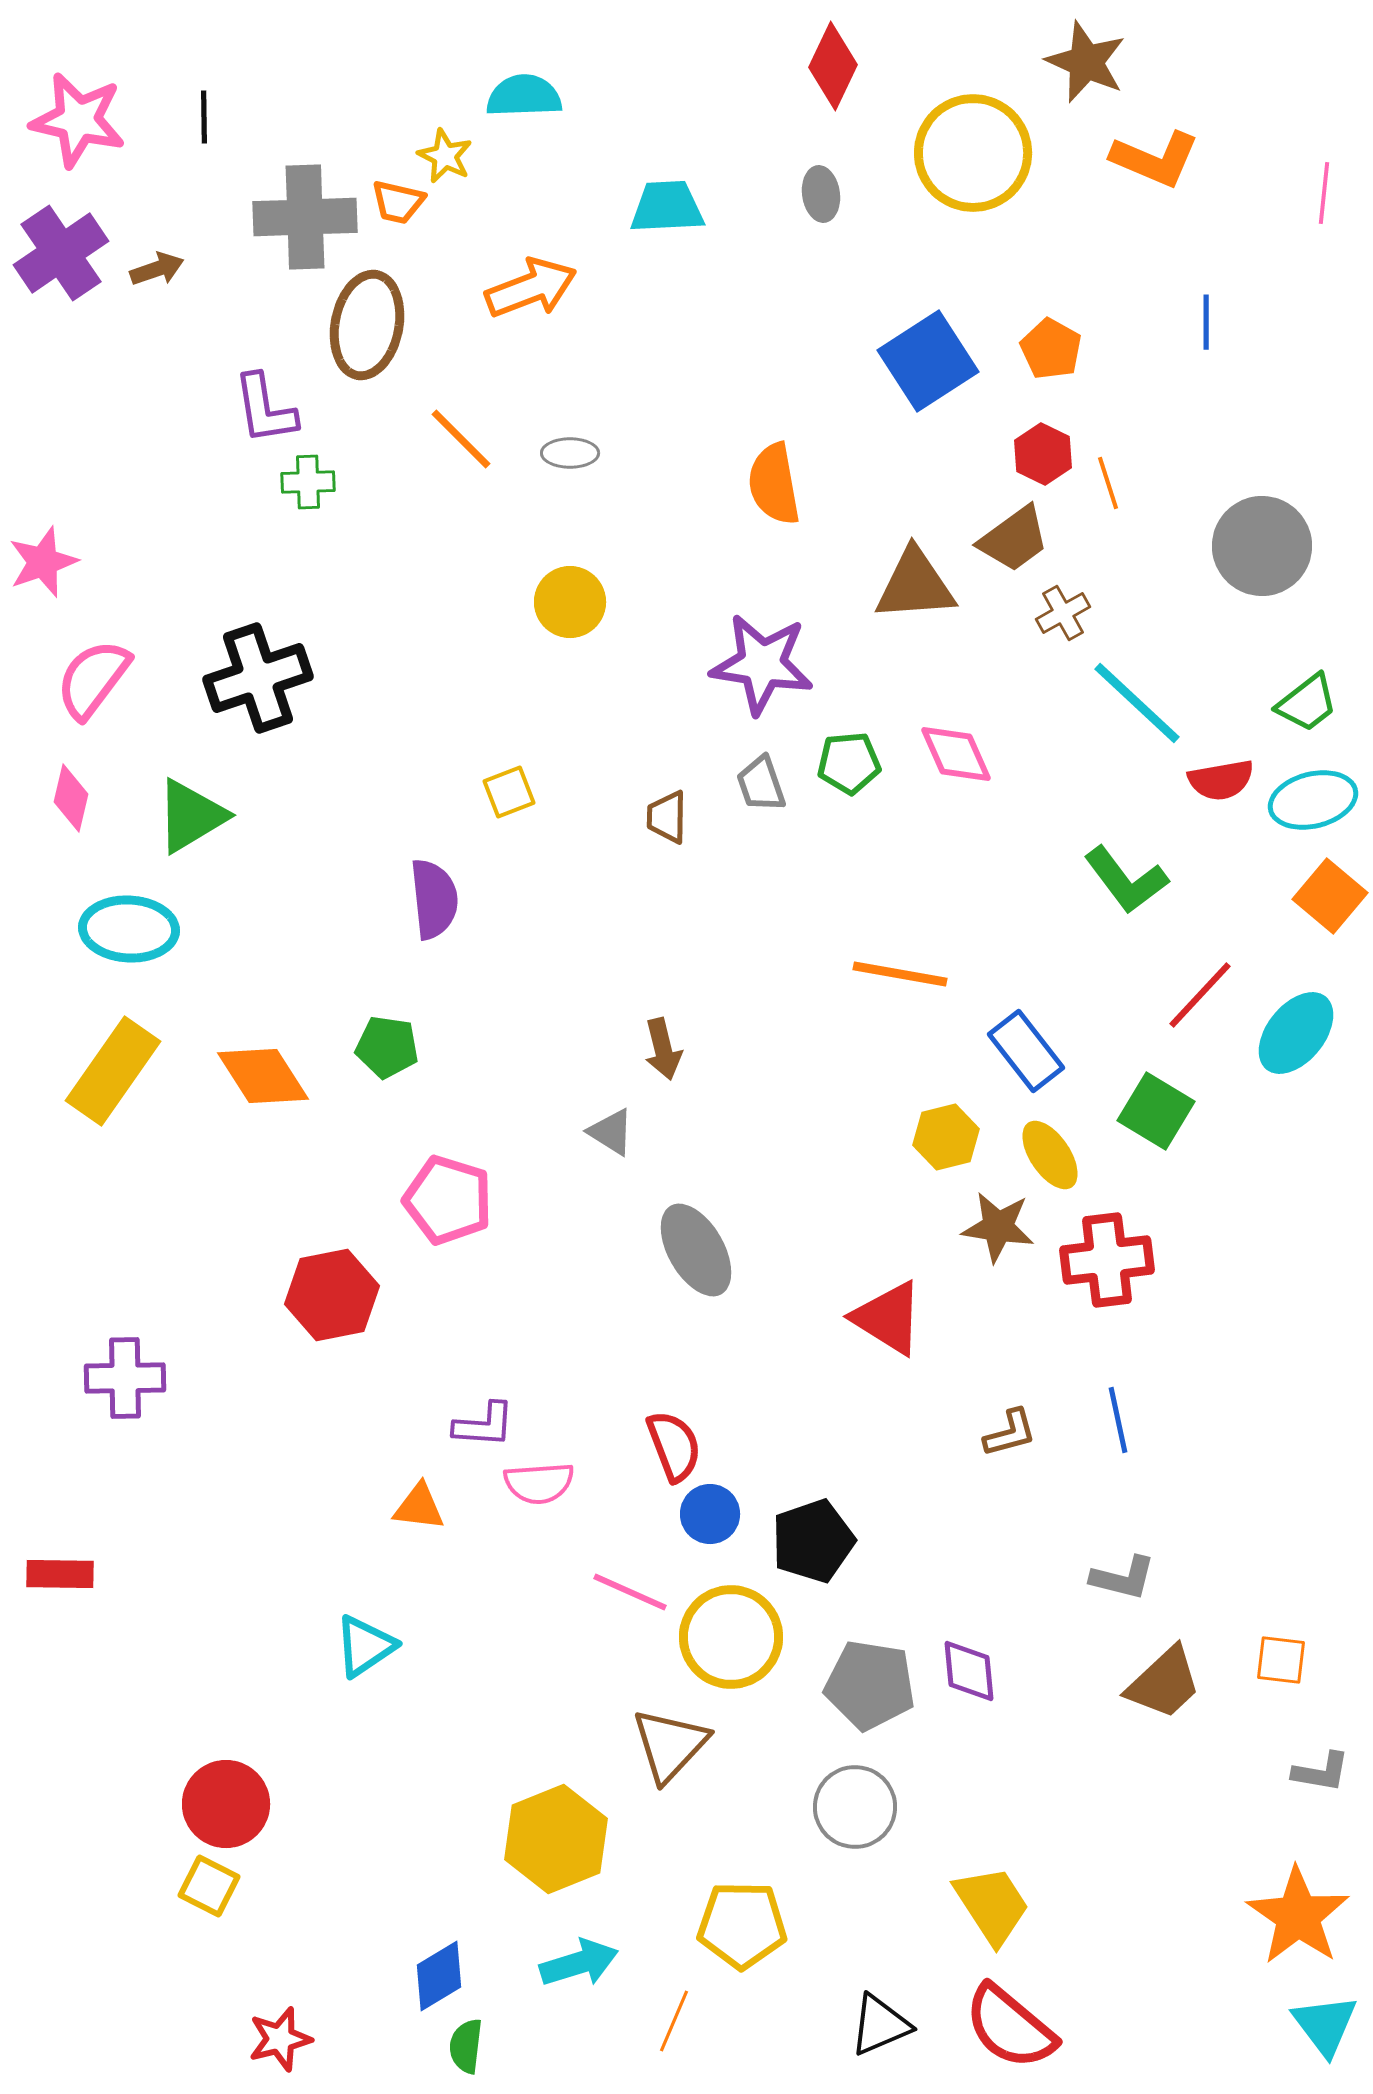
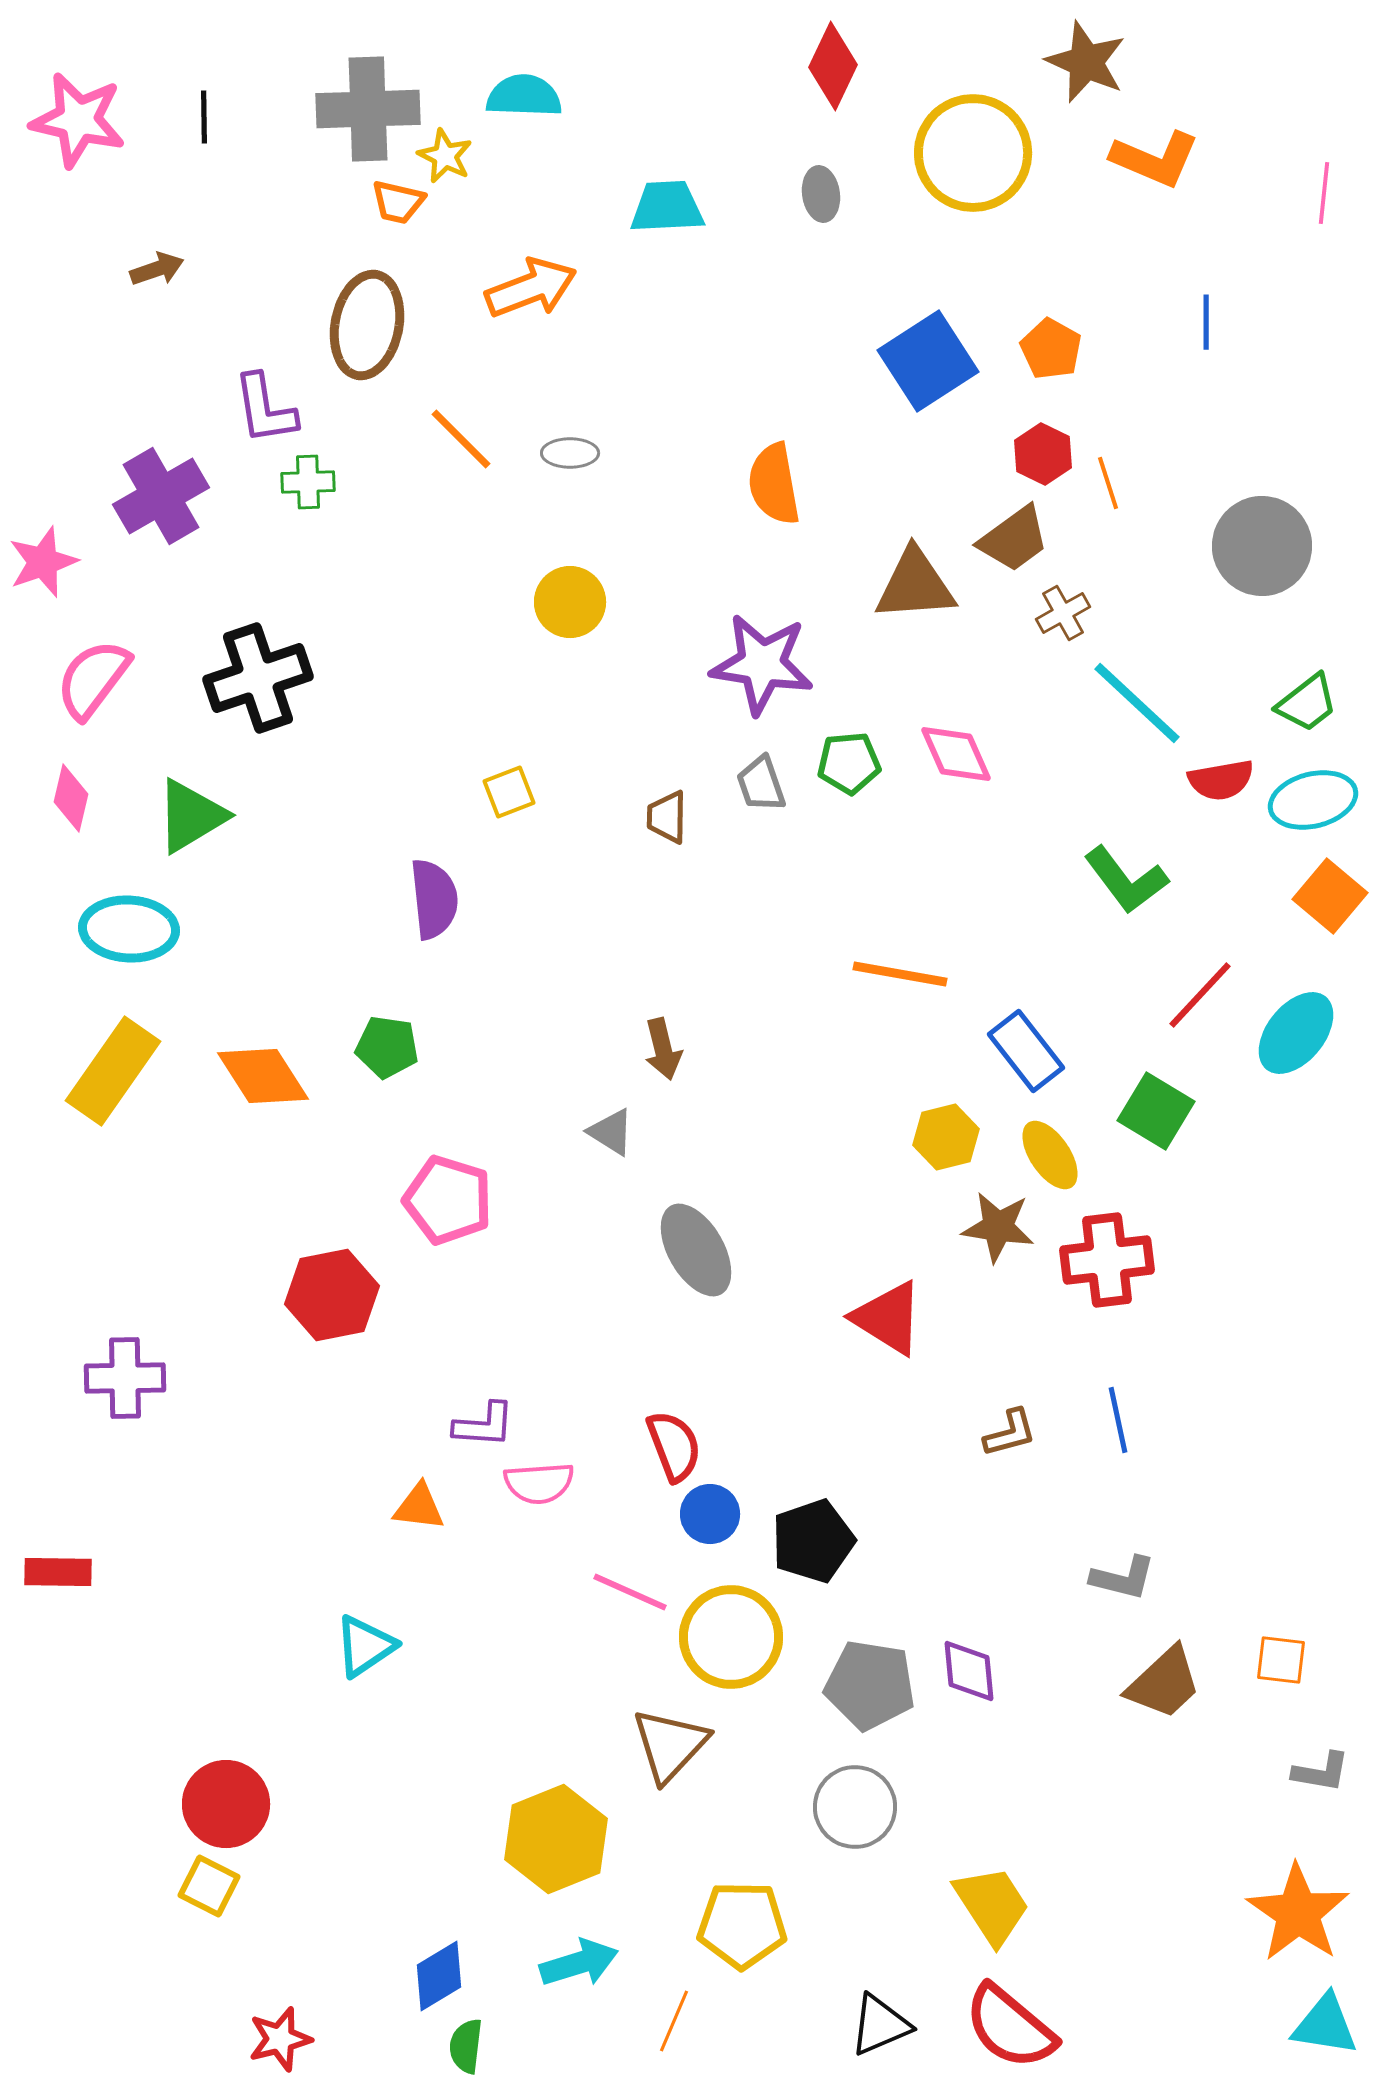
cyan semicircle at (524, 96): rotated 4 degrees clockwise
gray cross at (305, 217): moved 63 px right, 108 px up
purple cross at (61, 253): moved 100 px right, 243 px down; rotated 4 degrees clockwise
red rectangle at (60, 1574): moved 2 px left, 2 px up
orange star at (1298, 1916): moved 3 px up
cyan triangle at (1325, 2025): rotated 44 degrees counterclockwise
